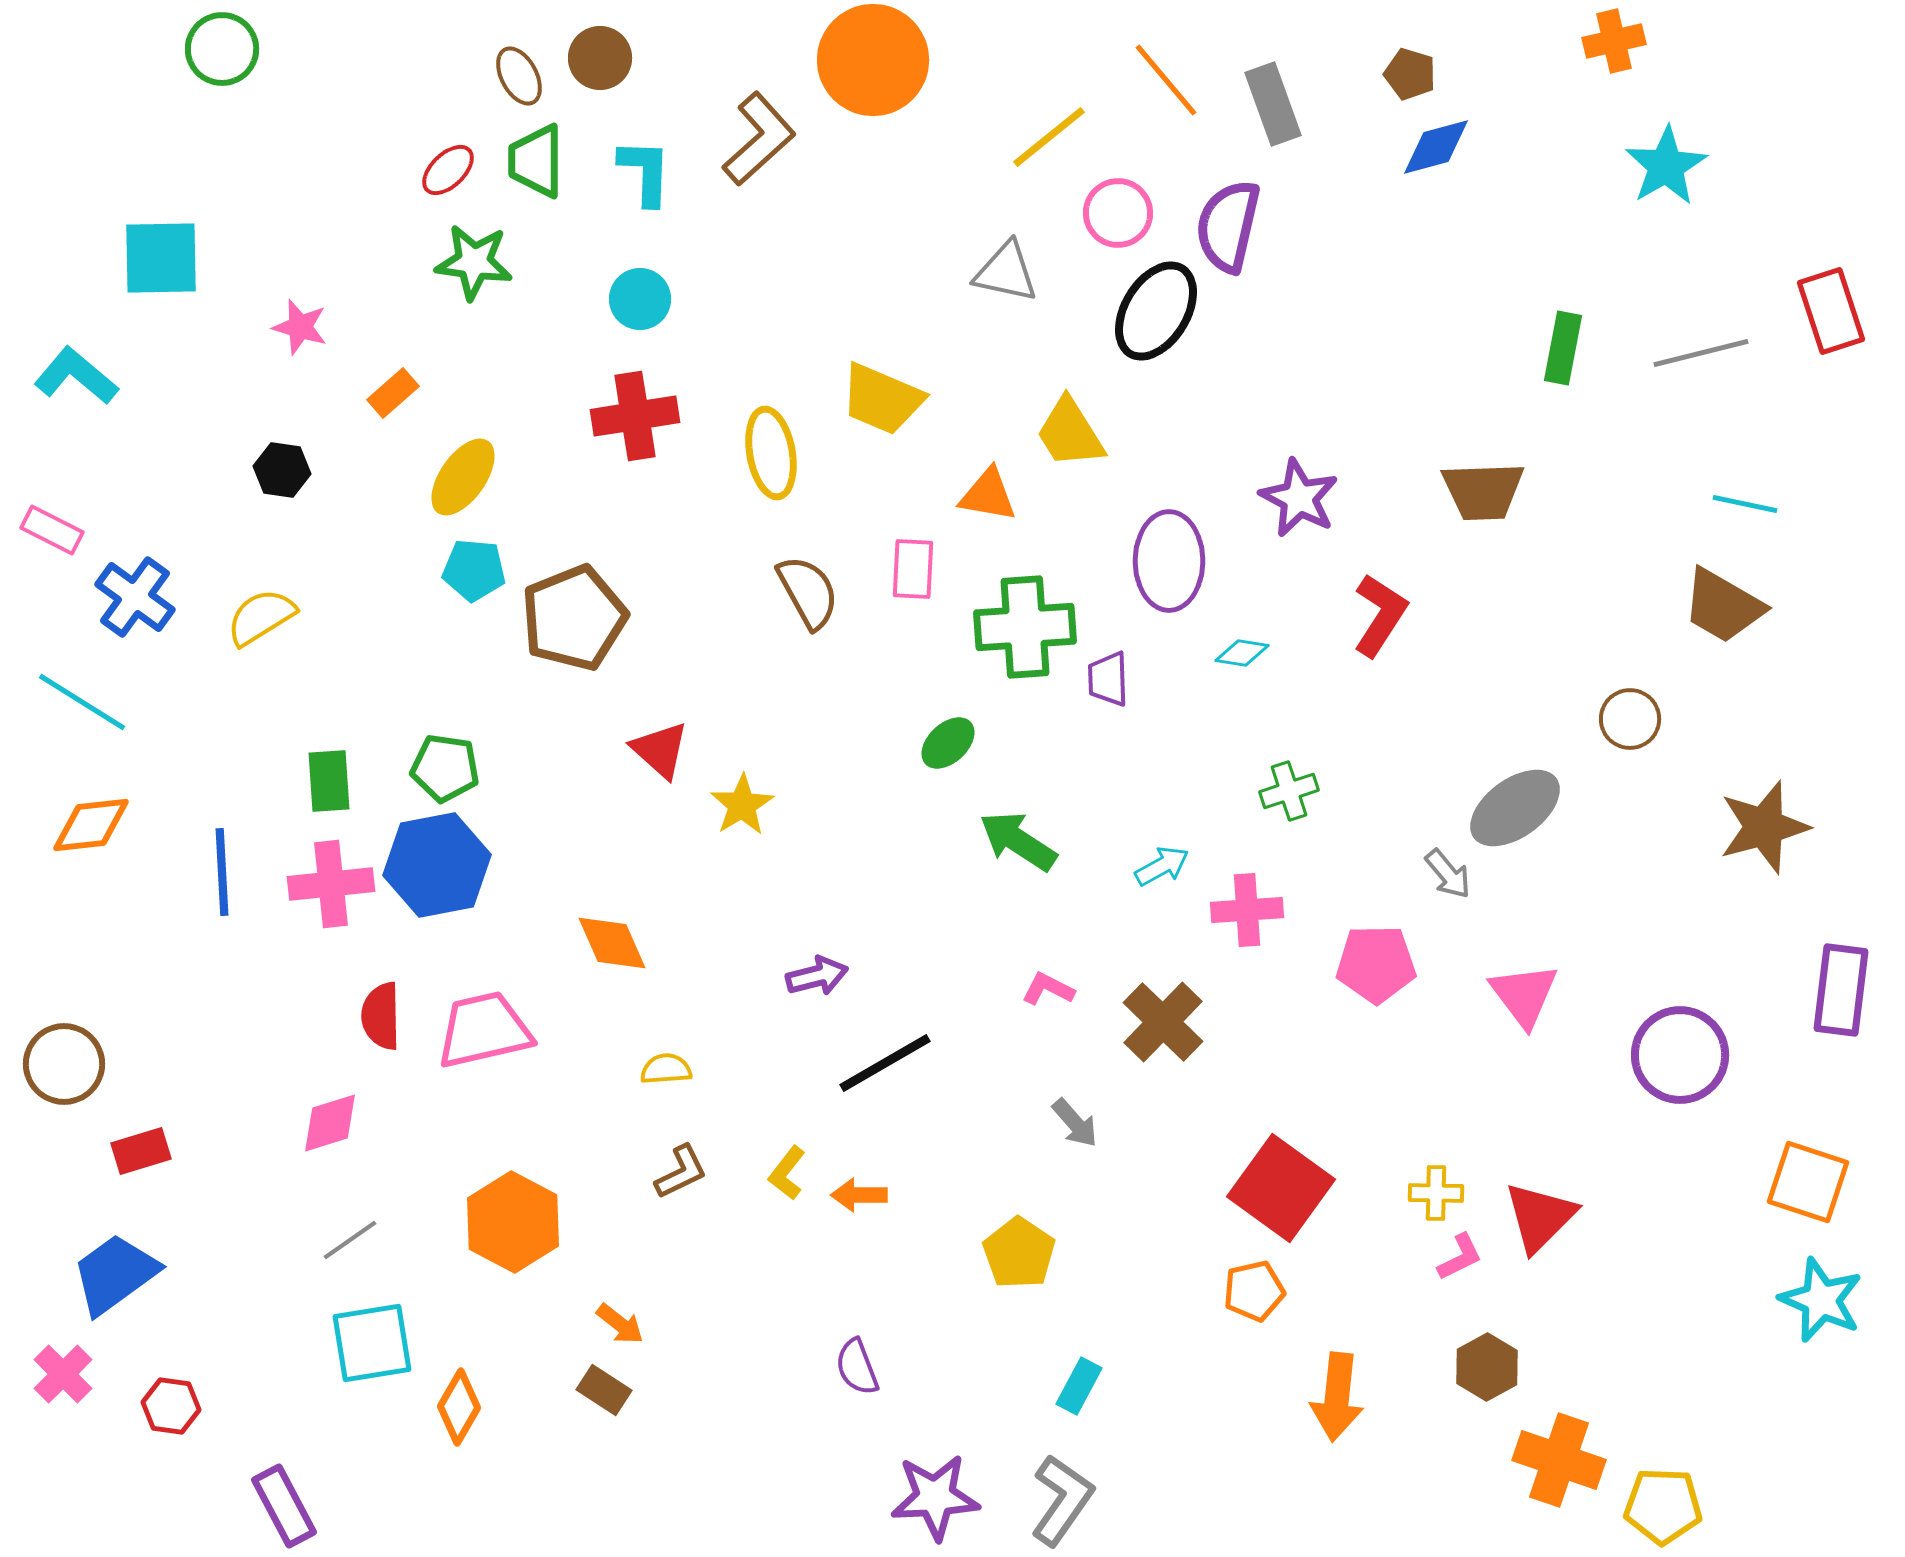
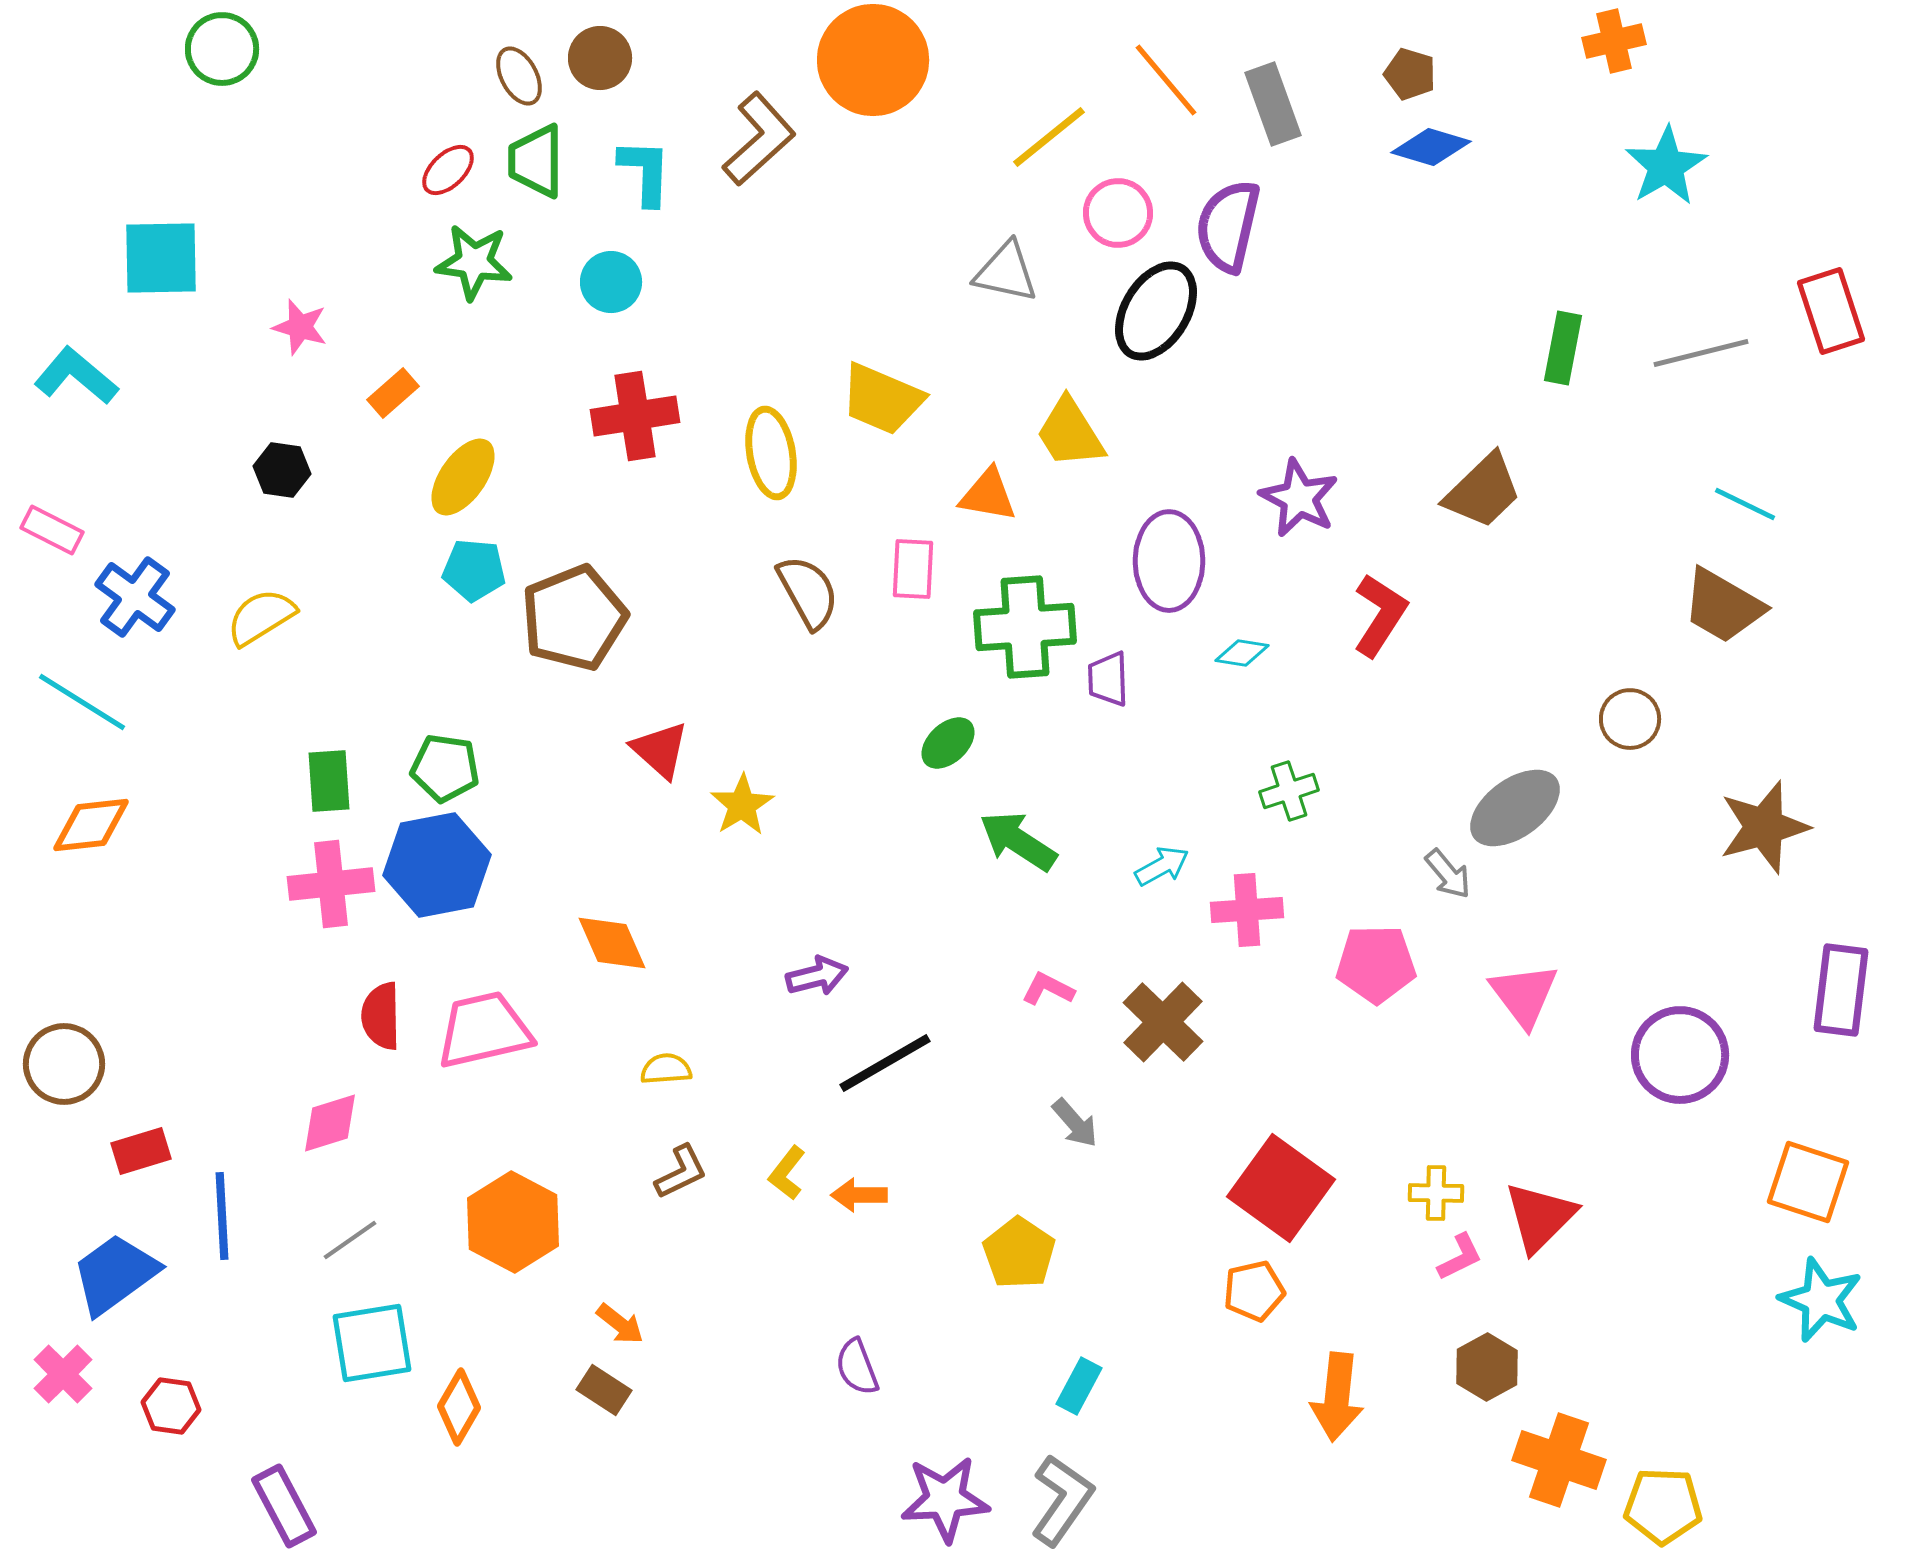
blue diamond at (1436, 147): moved 5 px left; rotated 32 degrees clockwise
cyan circle at (640, 299): moved 29 px left, 17 px up
brown trapezoid at (1483, 491): rotated 42 degrees counterclockwise
cyan line at (1745, 504): rotated 14 degrees clockwise
blue line at (222, 872): moved 344 px down
purple star at (935, 1497): moved 10 px right, 2 px down
